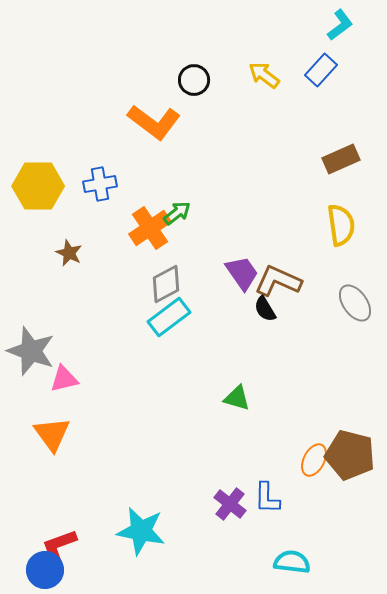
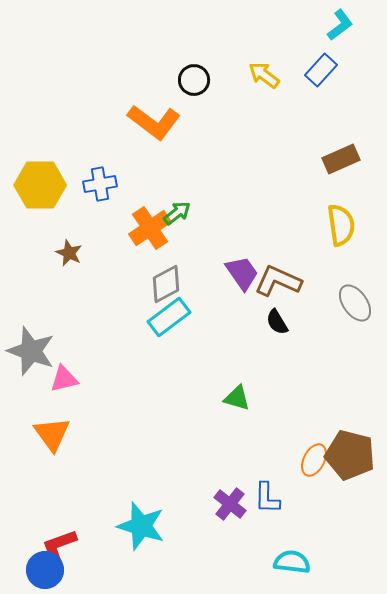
yellow hexagon: moved 2 px right, 1 px up
black semicircle: moved 12 px right, 13 px down
cyan star: moved 5 px up; rotated 6 degrees clockwise
